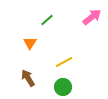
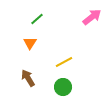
green line: moved 10 px left, 1 px up
